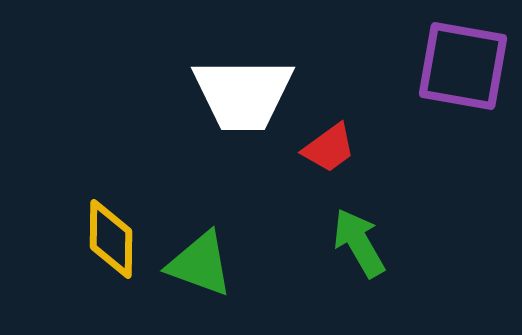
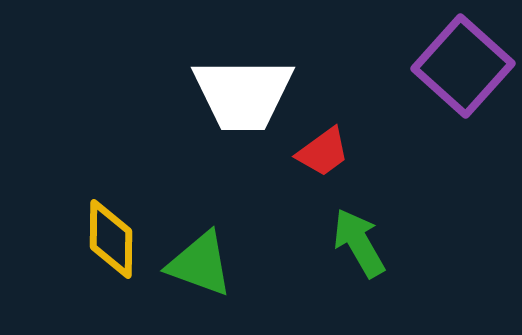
purple square: rotated 32 degrees clockwise
red trapezoid: moved 6 px left, 4 px down
